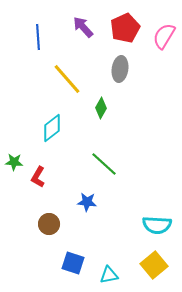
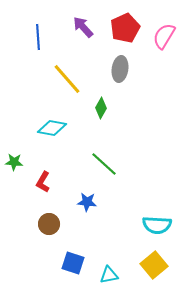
cyan diamond: rotated 48 degrees clockwise
red L-shape: moved 5 px right, 5 px down
